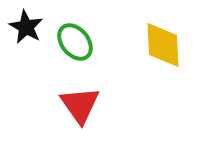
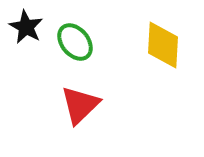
yellow diamond: rotated 6 degrees clockwise
red triangle: rotated 21 degrees clockwise
